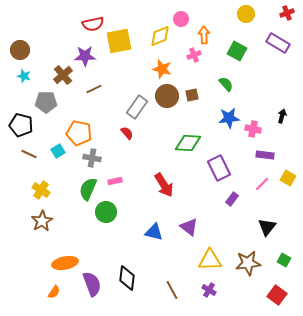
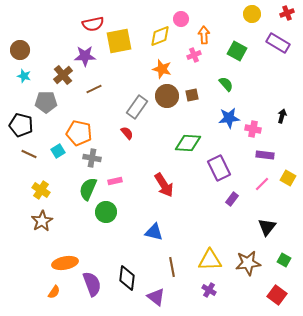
yellow circle at (246, 14): moved 6 px right
purple triangle at (189, 227): moved 33 px left, 70 px down
brown line at (172, 290): moved 23 px up; rotated 18 degrees clockwise
